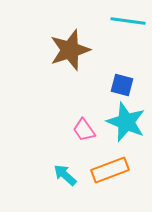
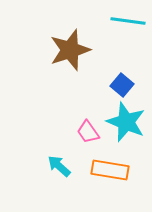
blue square: rotated 25 degrees clockwise
pink trapezoid: moved 4 px right, 2 px down
orange rectangle: rotated 30 degrees clockwise
cyan arrow: moved 6 px left, 9 px up
